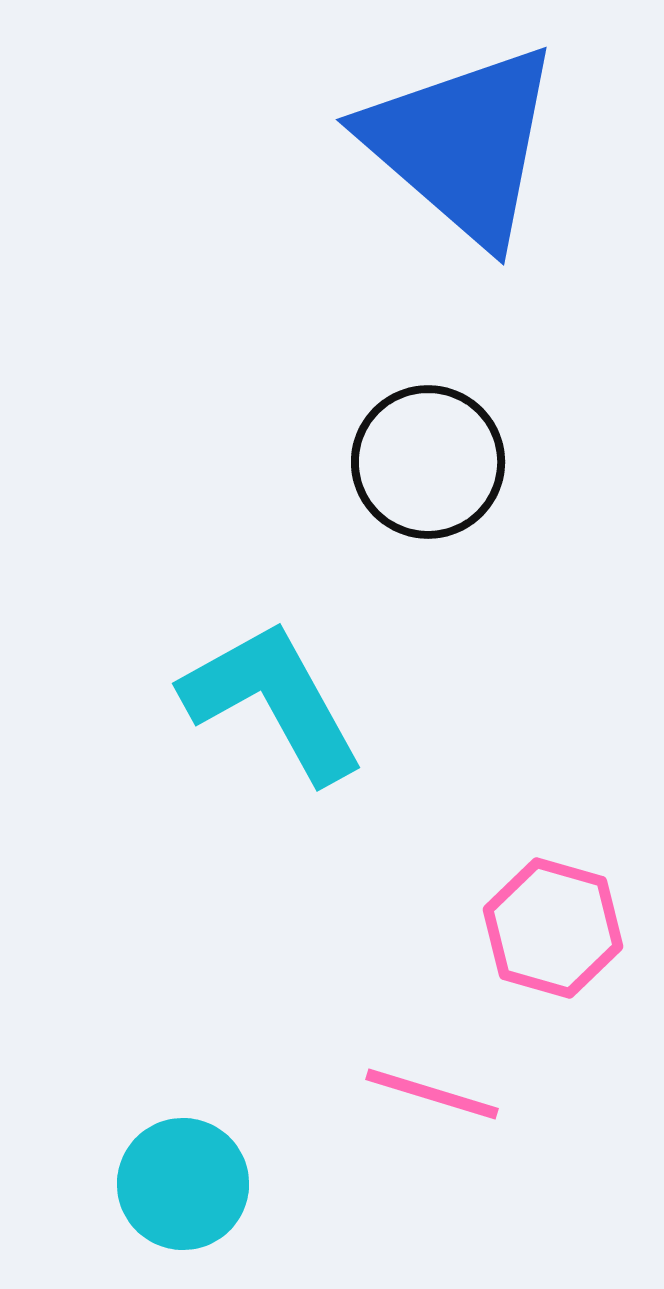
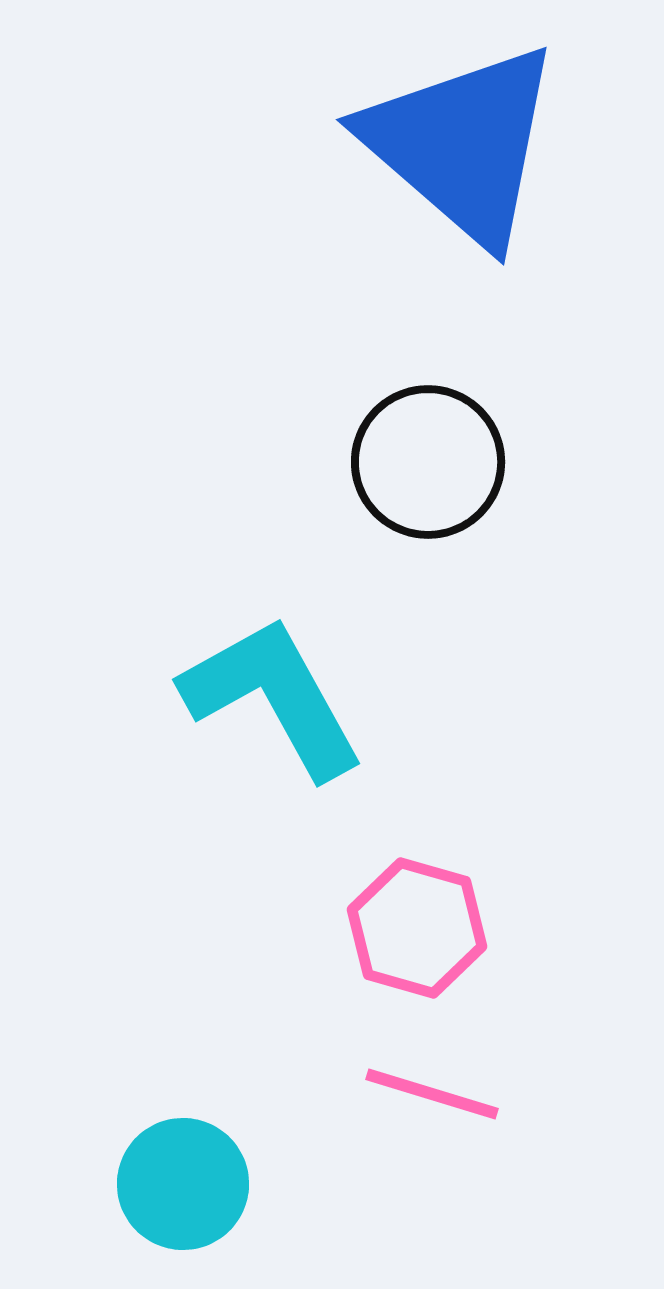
cyan L-shape: moved 4 px up
pink hexagon: moved 136 px left
